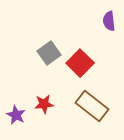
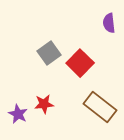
purple semicircle: moved 2 px down
brown rectangle: moved 8 px right, 1 px down
purple star: moved 2 px right, 1 px up
